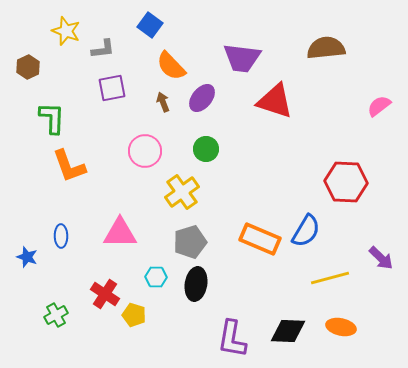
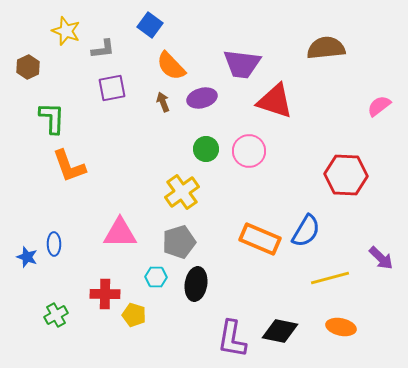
purple trapezoid: moved 6 px down
purple ellipse: rotated 36 degrees clockwise
pink circle: moved 104 px right
red hexagon: moved 7 px up
blue ellipse: moved 7 px left, 8 px down
gray pentagon: moved 11 px left
red cross: rotated 32 degrees counterclockwise
black diamond: moved 8 px left; rotated 9 degrees clockwise
